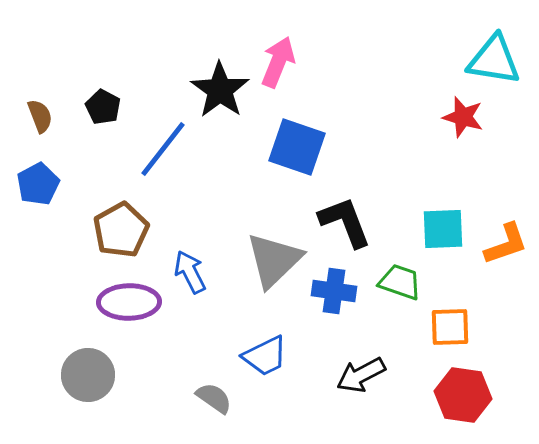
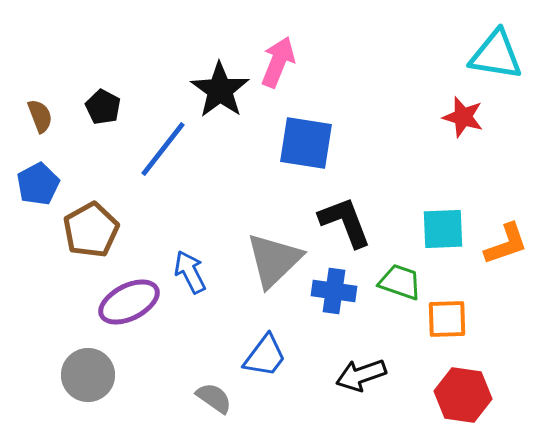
cyan triangle: moved 2 px right, 5 px up
blue square: moved 9 px right, 4 px up; rotated 10 degrees counterclockwise
brown pentagon: moved 30 px left
purple ellipse: rotated 26 degrees counterclockwise
orange square: moved 3 px left, 8 px up
blue trapezoid: rotated 27 degrees counterclockwise
black arrow: rotated 9 degrees clockwise
